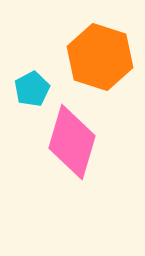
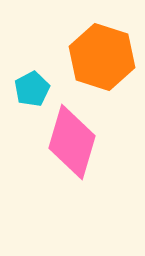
orange hexagon: moved 2 px right
